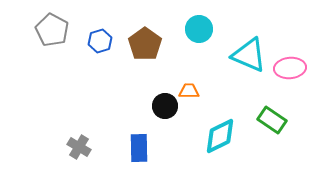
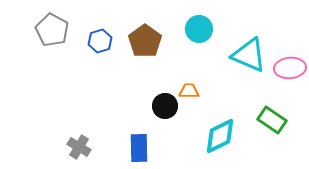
brown pentagon: moved 3 px up
